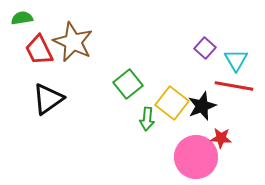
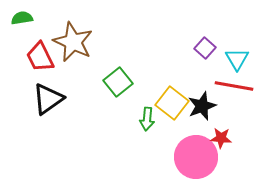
red trapezoid: moved 1 px right, 7 px down
cyan triangle: moved 1 px right, 1 px up
green square: moved 10 px left, 2 px up
